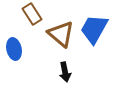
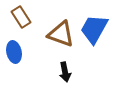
brown rectangle: moved 11 px left, 3 px down
brown triangle: rotated 20 degrees counterclockwise
blue ellipse: moved 3 px down
